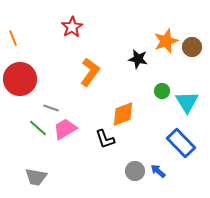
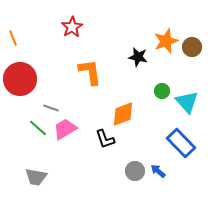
black star: moved 2 px up
orange L-shape: rotated 44 degrees counterclockwise
cyan triangle: rotated 10 degrees counterclockwise
